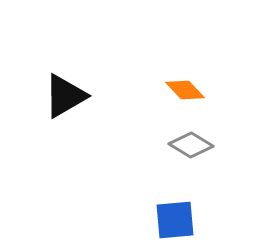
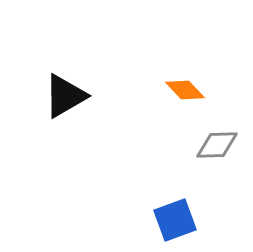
gray diamond: moved 26 px right; rotated 33 degrees counterclockwise
blue square: rotated 15 degrees counterclockwise
